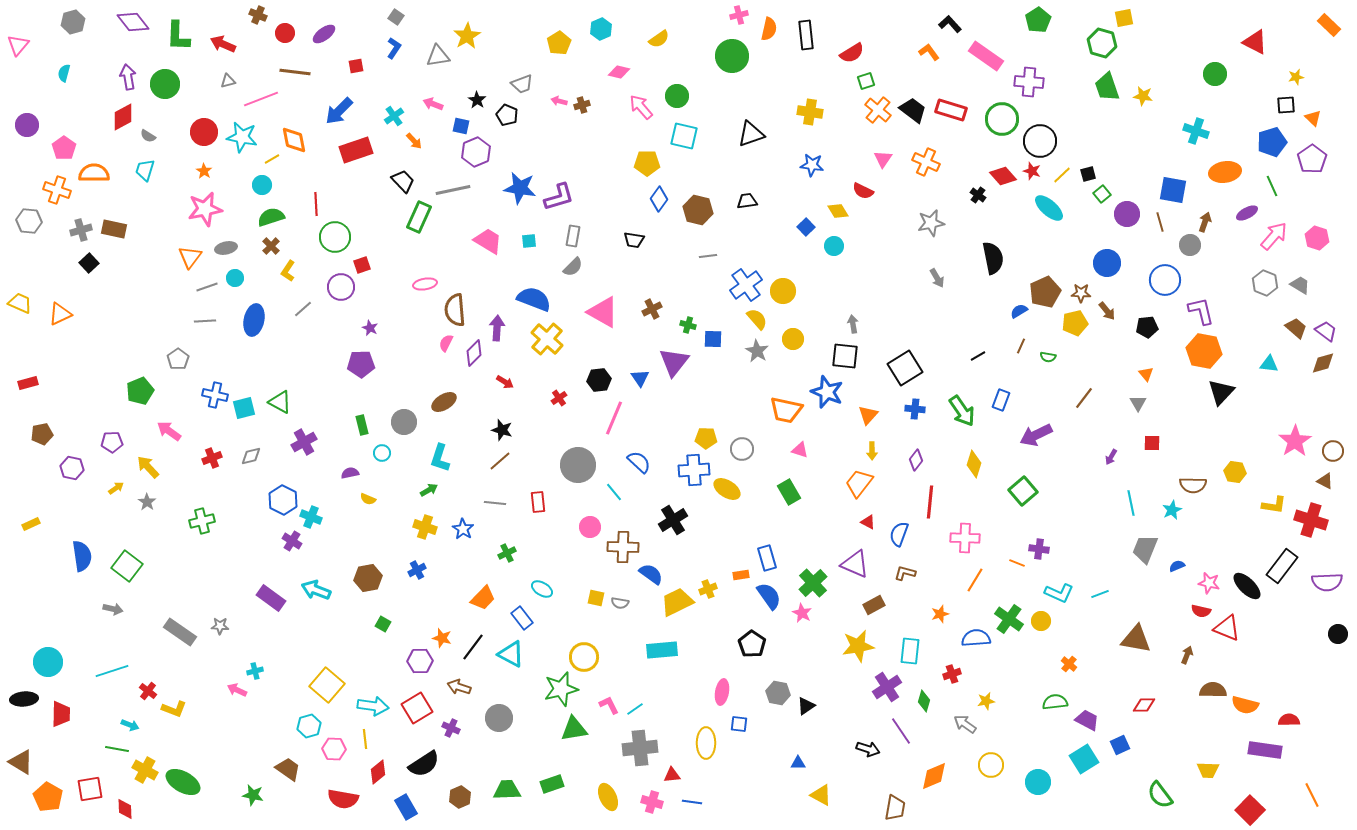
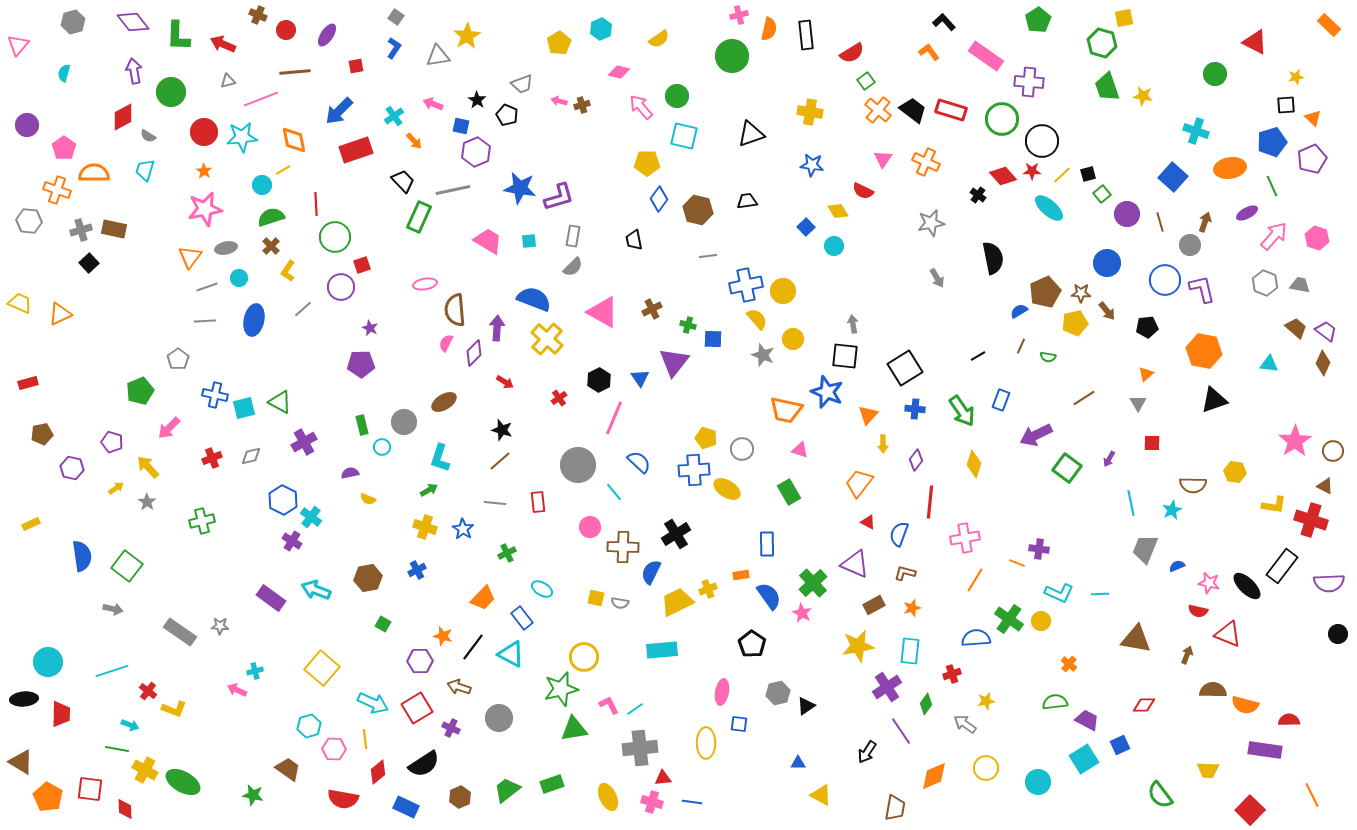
black L-shape at (950, 24): moved 6 px left, 2 px up
red circle at (285, 33): moved 1 px right, 3 px up
purple ellipse at (324, 34): moved 3 px right, 1 px down; rotated 20 degrees counterclockwise
brown line at (295, 72): rotated 12 degrees counterclockwise
purple arrow at (128, 77): moved 6 px right, 6 px up
green square at (866, 81): rotated 18 degrees counterclockwise
green circle at (165, 84): moved 6 px right, 8 px down
cyan star at (242, 137): rotated 16 degrees counterclockwise
black circle at (1040, 141): moved 2 px right
yellow line at (272, 159): moved 11 px right, 11 px down
purple pentagon at (1312, 159): rotated 12 degrees clockwise
red star at (1032, 171): rotated 18 degrees counterclockwise
orange ellipse at (1225, 172): moved 5 px right, 4 px up
blue square at (1173, 190): moved 13 px up; rotated 32 degrees clockwise
black trapezoid at (634, 240): rotated 70 degrees clockwise
cyan circle at (235, 278): moved 4 px right
blue cross at (746, 285): rotated 24 degrees clockwise
gray trapezoid at (1300, 285): rotated 20 degrees counterclockwise
purple L-shape at (1201, 311): moved 1 px right, 22 px up
gray star at (757, 351): moved 6 px right, 4 px down; rotated 10 degrees counterclockwise
brown diamond at (1323, 363): rotated 50 degrees counterclockwise
orange triangle at (1146, 374): rotated 28 degrees clockwise
black hexagon at (599, 380): rotated 20 degrees counterclockwise
black triangle at (1221, 392): moved 7 px left, 8 px down; rotated 28 degrees clockwise
brown line at (1084, 398): rotated 20 degrees clockwise
pink arrow at (169, 431): moved 3 px up; rotated 80 degrees counterclockwise
yellow pentagon at (706, 438): rotated 15 degrees clockwise
purple pentagon at (112, 442): rotated 20 degrees clockwise
yellow arrow at (872, 451): moved 11 px right, 7 px up
cyan circle at (382, 453): moved 6 px up
purple arrow at (1111, 457): moved 2 px left, 2 px down
brown triangle at (1325, 481): moved 5 px down
green square at (1023, 491): moved 44 px right, 23 px up; rotated 12 degrees counterclockwise
cyan cross at (311, 517): rotated 15 degrees clockwise
black cross at (673, 520): moved 3 px right, 14 px down
pink cross at (965, 538): rotated 12 degrees counterclockwise
blue rectangle at (767, 558): moved 14 px up; rotated 15 degrees clockwise
blue semicircle at (651, 574): moved 2 px up; rotated 100 degrees counterclockwise
purple semicircle at (1327, 582): moved 2 px right, 1 px down
cyan line at (1100, 594): rotated 18 degrees clockwise
red semicircle at (1201, 611): moved 3 px left
orange star at (940, 614): moved 28 px left, 6 px up
red triangle at (1227, 628): moved 1 px right, 6 px down
orange star at (442, 638): moved 1 px right, 2 px up
yellow square at (327, 685): moved 5 px left, 17 px up
gray hexagon at (778, 693): rotated 25 degrees counterclockwise
green diamond at (924, 701): moved 2 px right, 3 px down; rotated 20 degrees clockwise
cyan arrow at (373, 706): moved 3 px up; rotated 16 degrees clockwise
black arrow at (868, 749): moved 1 px left, 3 px down; rotated 105 degrees clockwise
yellow circle at (991, 765): moved 5 px left, 3 px down
red triangle at (672, 775): moved 9 px left, 3 px down
red square at (90, 789): rotated 16 degrees clockwise
green trapezoid at (507, 790): rotated 36 degrees counterclockwise
blue rectangle at (406, 807): rotated 35 degrees counterclockwise
